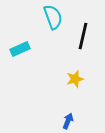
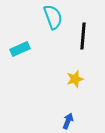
black line: rotated 8 degrees counterclockwise
